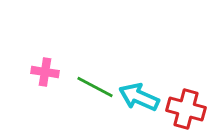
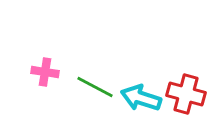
cyan arrow: moved 2 px right, 1 px down; rotated 6 degrees counterclockwise
red cross: moved 15 px up
